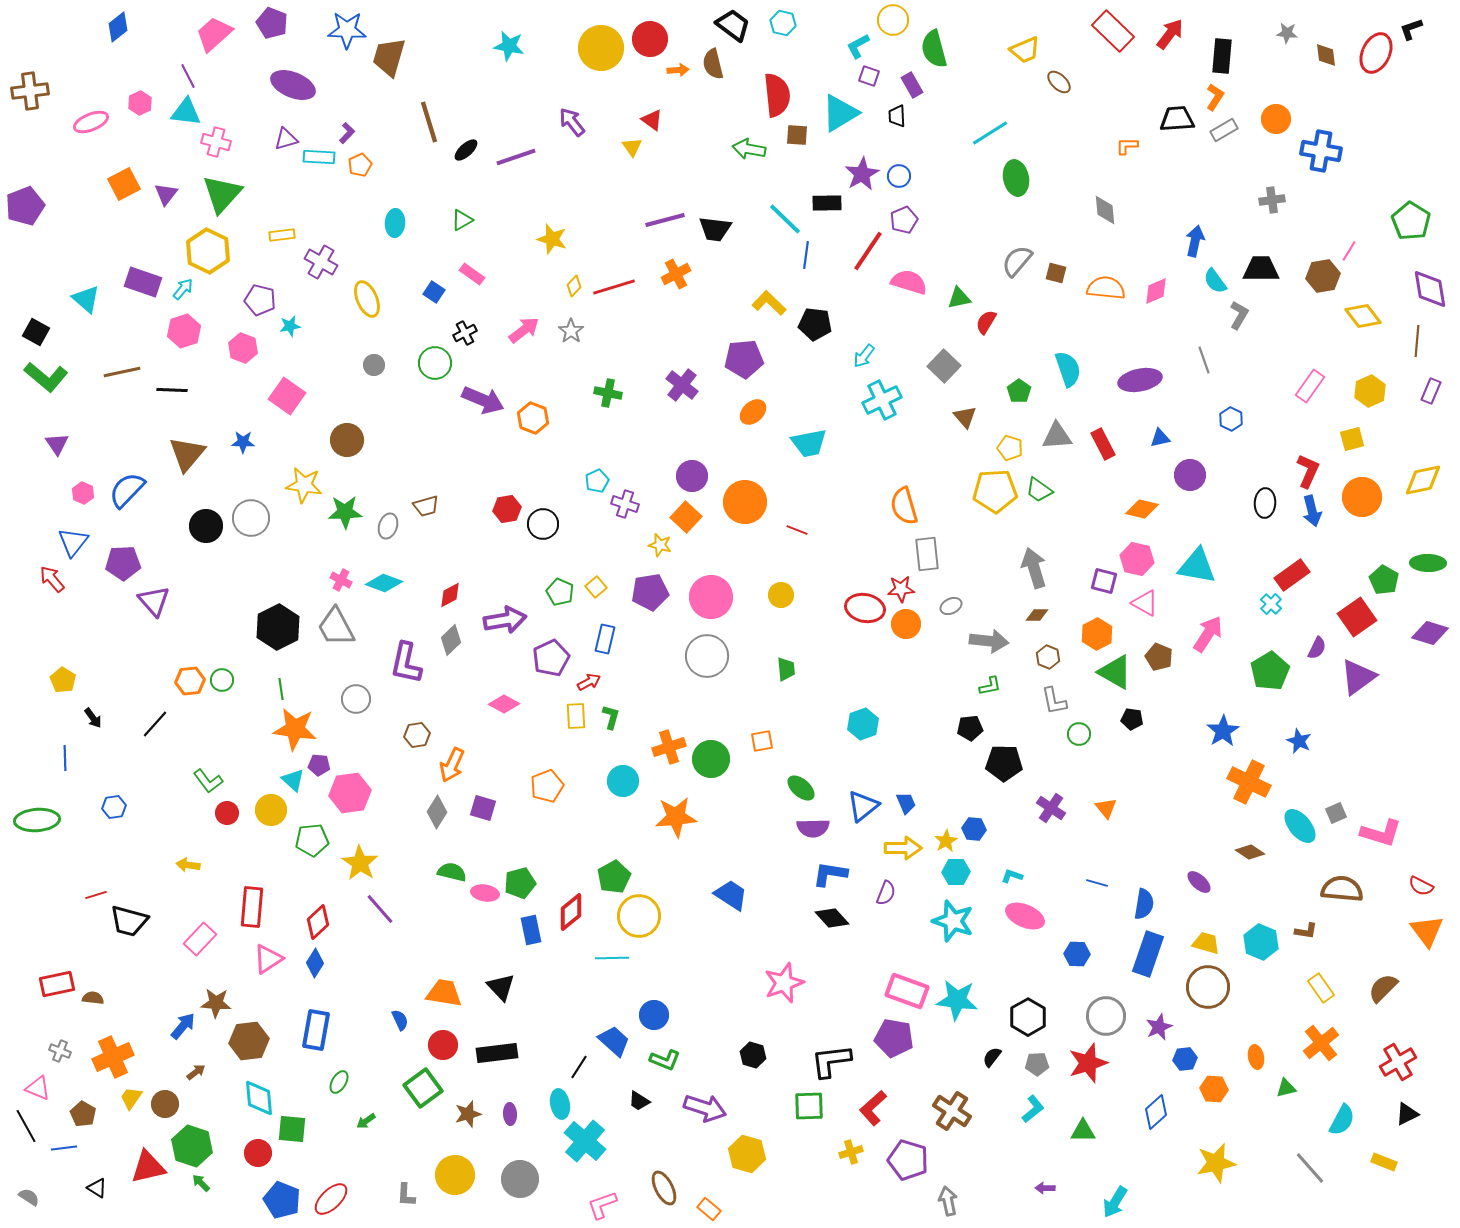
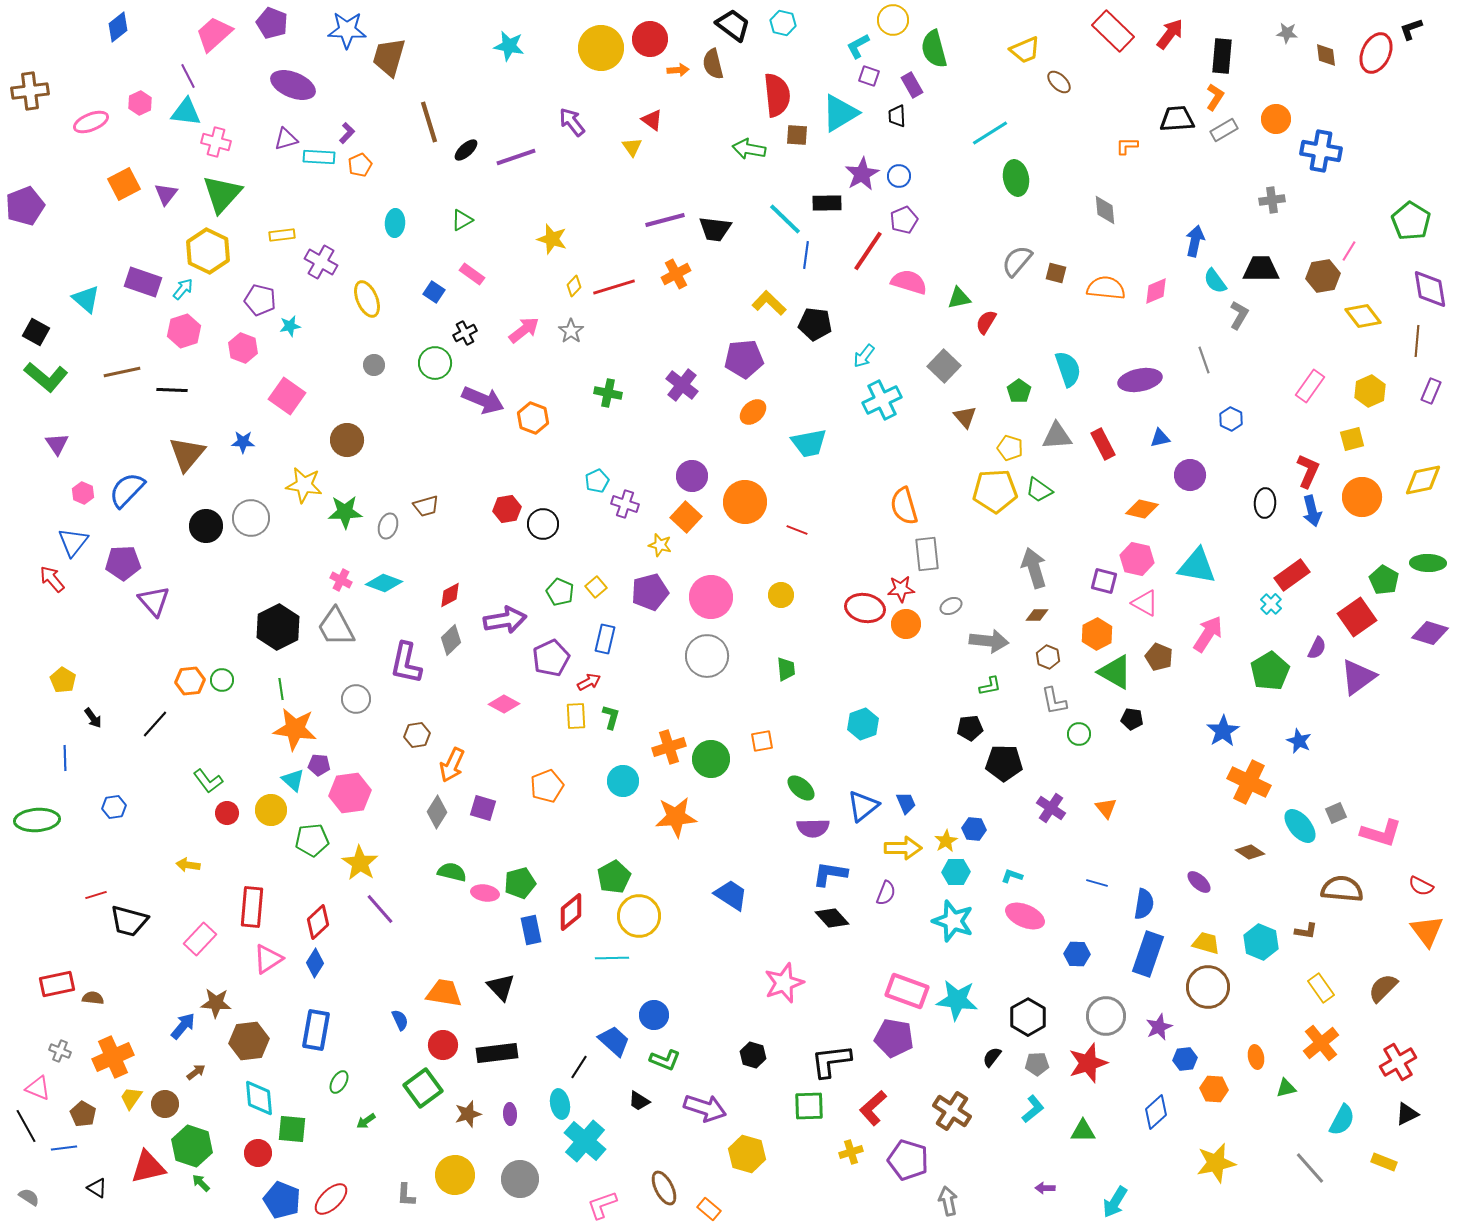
purple pentagon at (650, 592): rotated 6 degrees counterclockwise
